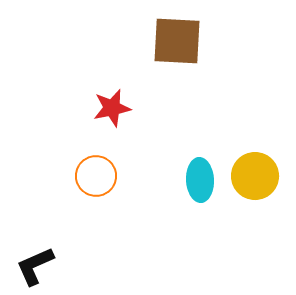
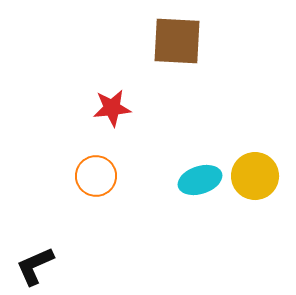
red star: rotated 6 degrees clockwise
cyan ellipse: rotated 75 degrees clockwise
